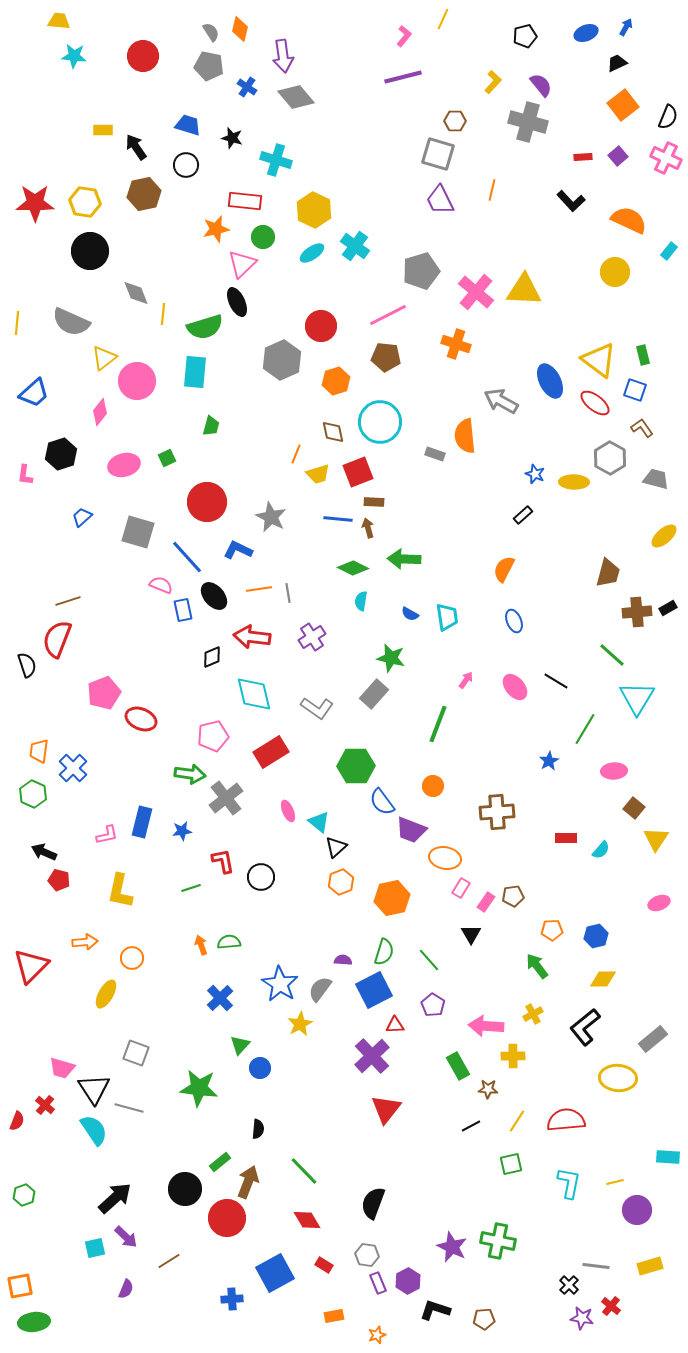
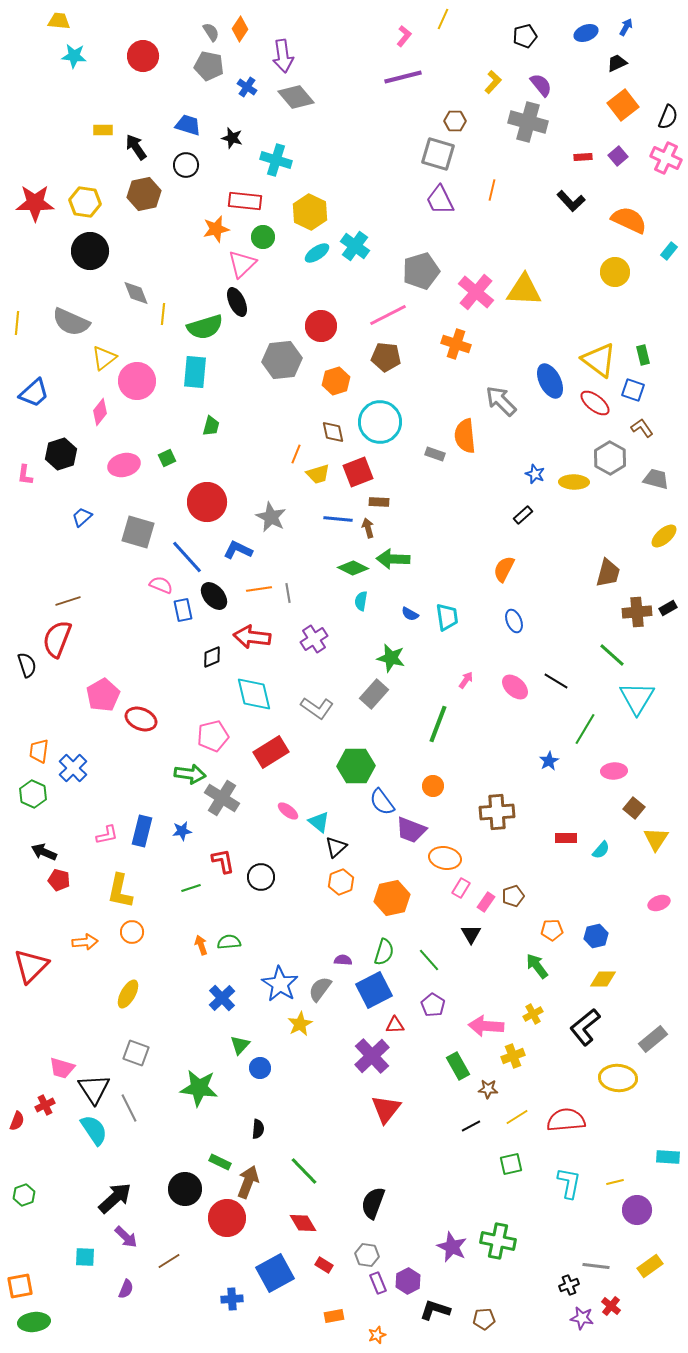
orange diamond at (240, 29): rotated 20 degrees clockwise
yellow hexagon at (314, 210): moved 4 px left, 2 px down
cyan ellipse at (312, 253): moved 5 px right
gray hexagon at (282, 360): rotated 18 degrees clockwise
blue square at (635, 390): moved 2 px left
gray arrow at (501, 401): rotated 16 degrees clockwise
brown rectangle at (374, 502): moved 5 px right
green arrow at (404, 559): moved 11 px left
purple cross at (312, 637): moved 2 px right, 2 px down
pink ellipse at (515, 687): rotated 8 degrees counterclockwise
pink pentagon at (104, 693): moved 1 px left, 2 px down; rotated 8 degrees counterclockwise
gray cross at (226, 798): moved 4 px left; rotated 20 degrees counterclockwise
pink ellipse at (288, 811): rotated 30 degrees counterclockwise
blue rectangle at (142, 822): moved 9 px down
brown pentagon at (513, 896): rotated 10 degrees counterclockwise
orange circle at (132, 958): moved 26 px up
yellow ellipse at (106, 994): moved 22 px right
blue cross at (220, 998): moved 2 px right
yellow cross at (513, 1056): rotated 20 degrees counterclockwise
red cross at (45, 1105): rotated 24 degrees clockwise
gray line at (129, 1108): rotated 48 degrees clockwise
yellow line at (517, 1121): moved 4 px up; rotated 25 degrees clockwise
green rectangle at (220, 1162): rotated 65 degrees clockwise
red diamond at (307, 1220): moved 4 px left, 3 px down
cyan square at (95, 1248): moved 10 px left, 9 px down; rotated 15 degrees clockwise
yellow rectangle at (650, 1266): rotated 20 degrees counterclockwise
black cross at (569, 1285): rotated 24 degrees clockwise
